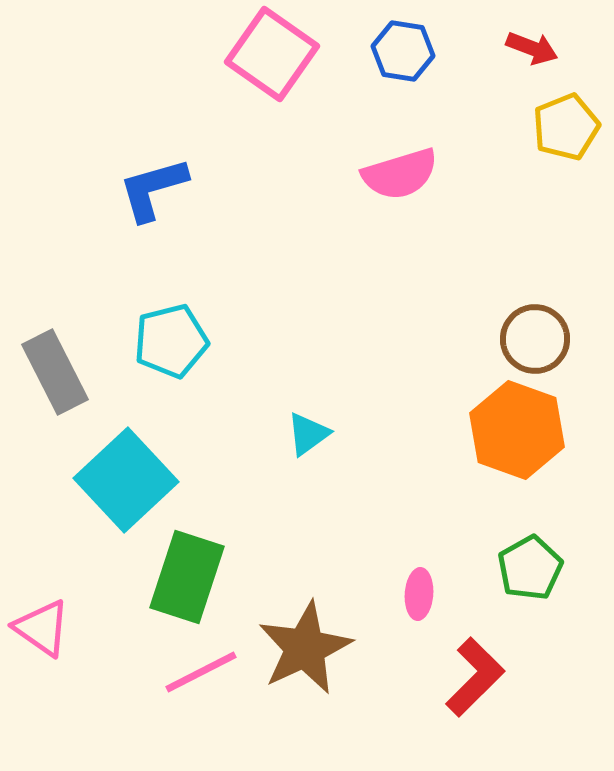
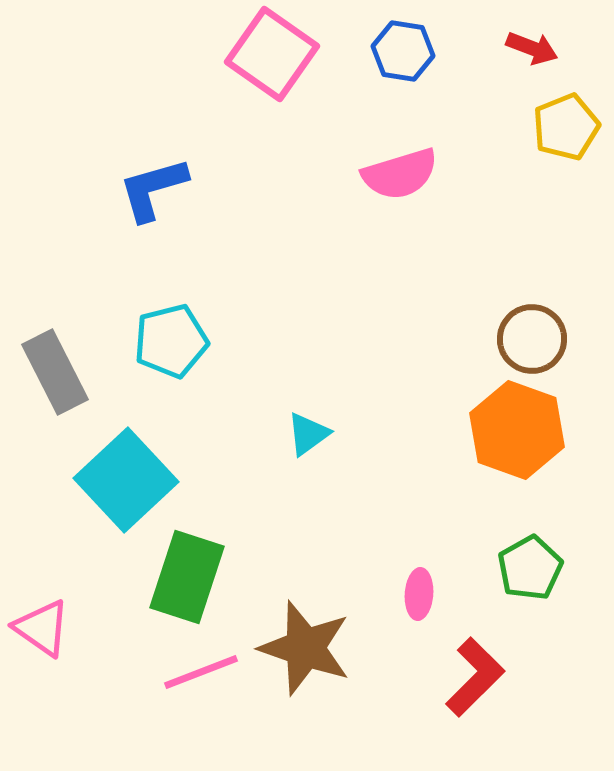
brown circle: moved 3 px left
brown star: rotated 28 degrees counterclockwise
pink line: rotated 6 degrees clockwise
